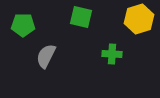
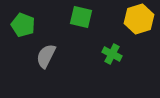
green pentagon: rotated 20 degrees clockwise
green cross: rotated 24 degrees clockwise
